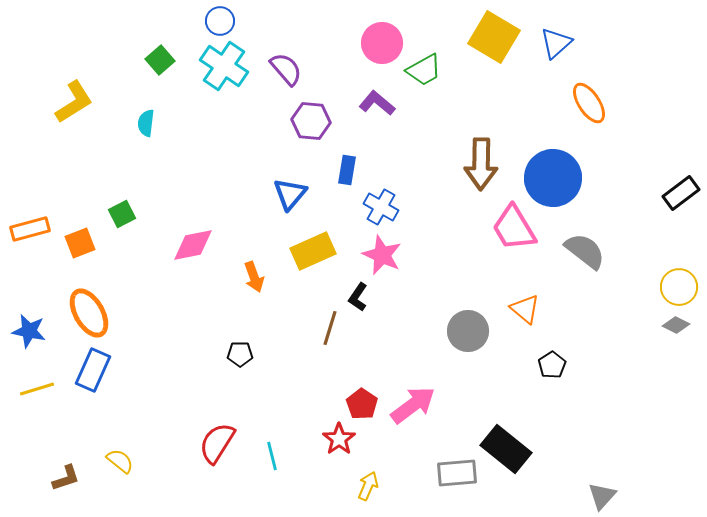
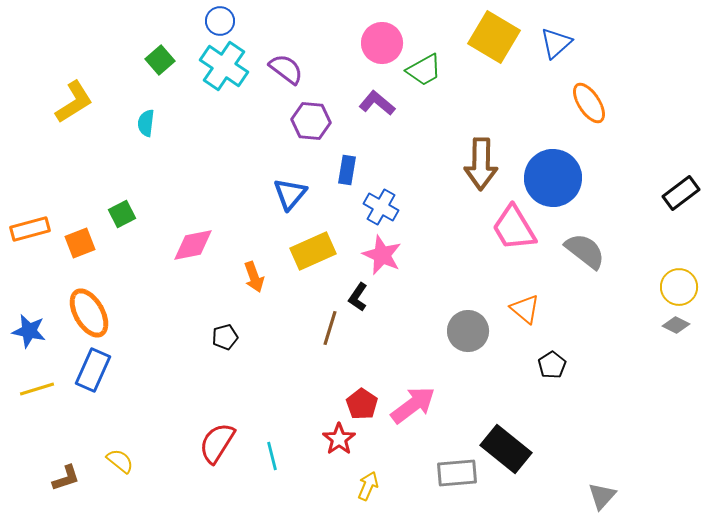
purple semicircle at (286, 69): rotated 12 degrees counterclockwise
black pentagon at (240, 354): moved 15 px left, 17 px up; rotated 15 degrees counterclockwise
